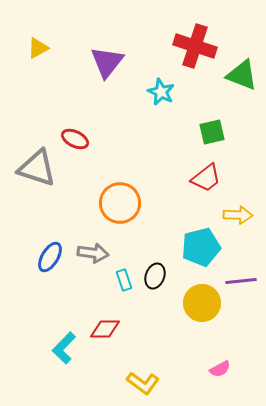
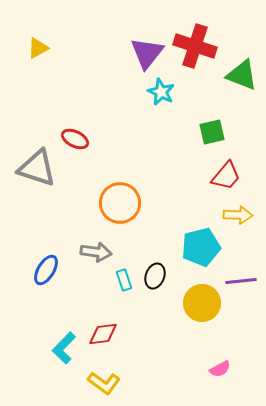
purple triangle: moved 40 px right, 9 px up
red trapezoid: moved 20 px right, 2 px up; rotated 12 degrees counterclockwise
gray arrow: moved 3 px right, 1 px up
blue ellipse: moved 4 px left, 13 px down
red diamond: moved 2 px left, 5 px down; rotated 8 degrees counterclockwise
yellow L-shape: moved 39 px left
